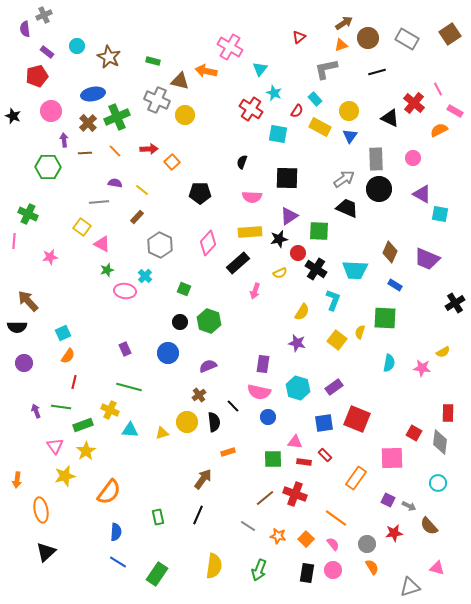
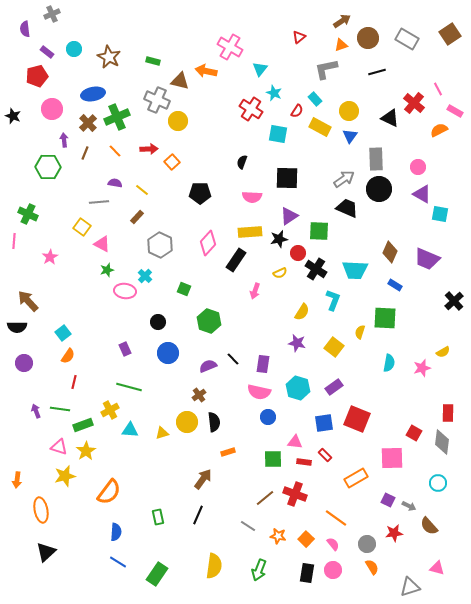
gray cross at (44, 15): moved 8 px right, 1 px up
brown arrow at (344, 23): moved 2 px left, 2 px up
cyan circle at (77, 46): moved 3 px left, 3 px down
pink circle at (51, 111): moved 1 px right, 2 px up
yellow circle at (185, 115): moved 7 px left, 6 px down
brown line at (85, 153): rotated 64 degrees counterclockwise
pink circle at (413, 158): moved 5 px right, 9 px down
pink star at (50, 257): rotated 21 degrees counterclockwise
black rectangle at (238, 263): moved 2 px left, 3 px up; rotated 15 degrees counterclockwise
black cross at (455, 303): moved 1 px left, 2 px up; rotated 12 degrees counterclockwise
black circle at (180, 322): moved 22 px left
cyan square at (63, 333): rotated 14 degrees counterclockwise
yellow square at (337, 340): moved 3 px left, 7 px down
pink star at (422, 368): rotated 24 degrees counterclockwise
black line at (233, 406): moved 47 px up
green line at (61, 407): moved 1 px left, 2 px down
yellow cross at (110, 410): rotated 36 degrees clockwise
gray diamond at (440, 442): moved 2 px right
pink triangle at (55, 446): moved 4 px right, 1 px down; rotated 36 degrees counterclockwise
orange rectangle at (356, 478): rotated 25 degrees clockwise
